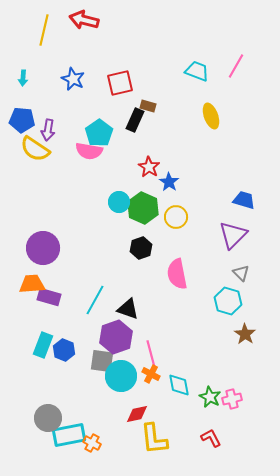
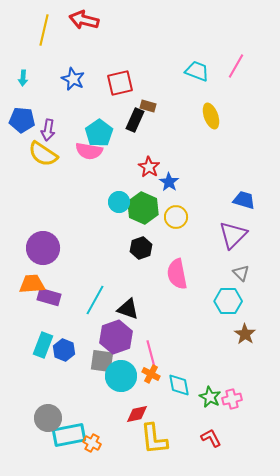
yellow semicircle at (35, 149): moved 8 px right, 5 px down
cyan hexagon at (228, 301): rotated 16 degrees counterclockwise
